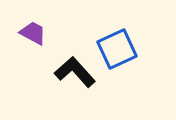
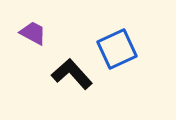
black L-shape: moved 3 px left, 2 px down
